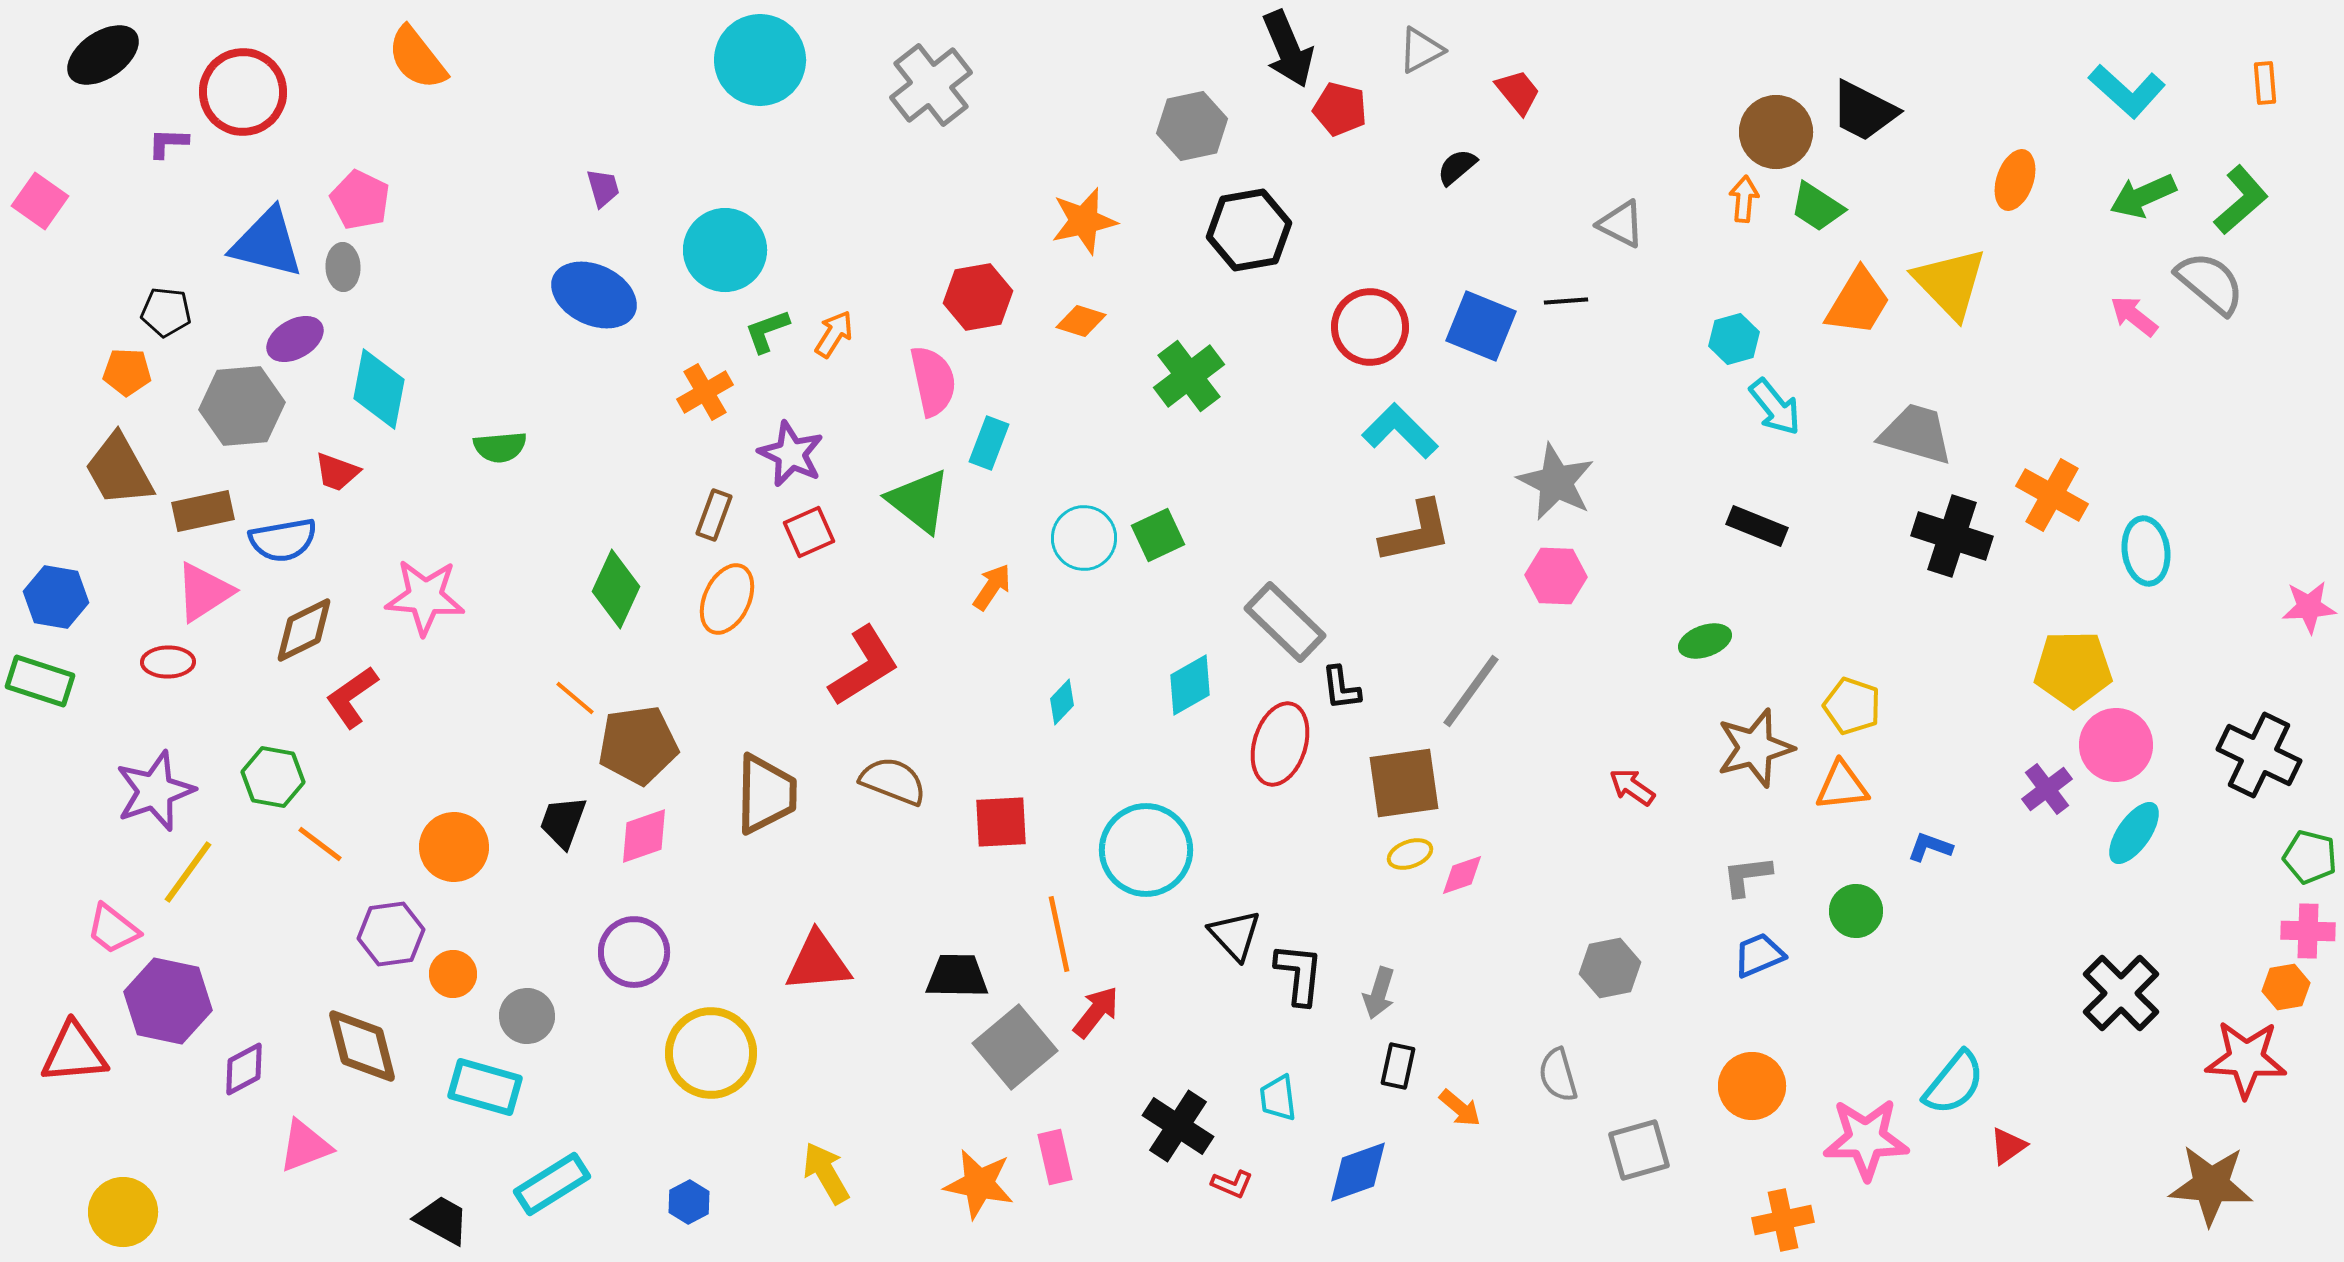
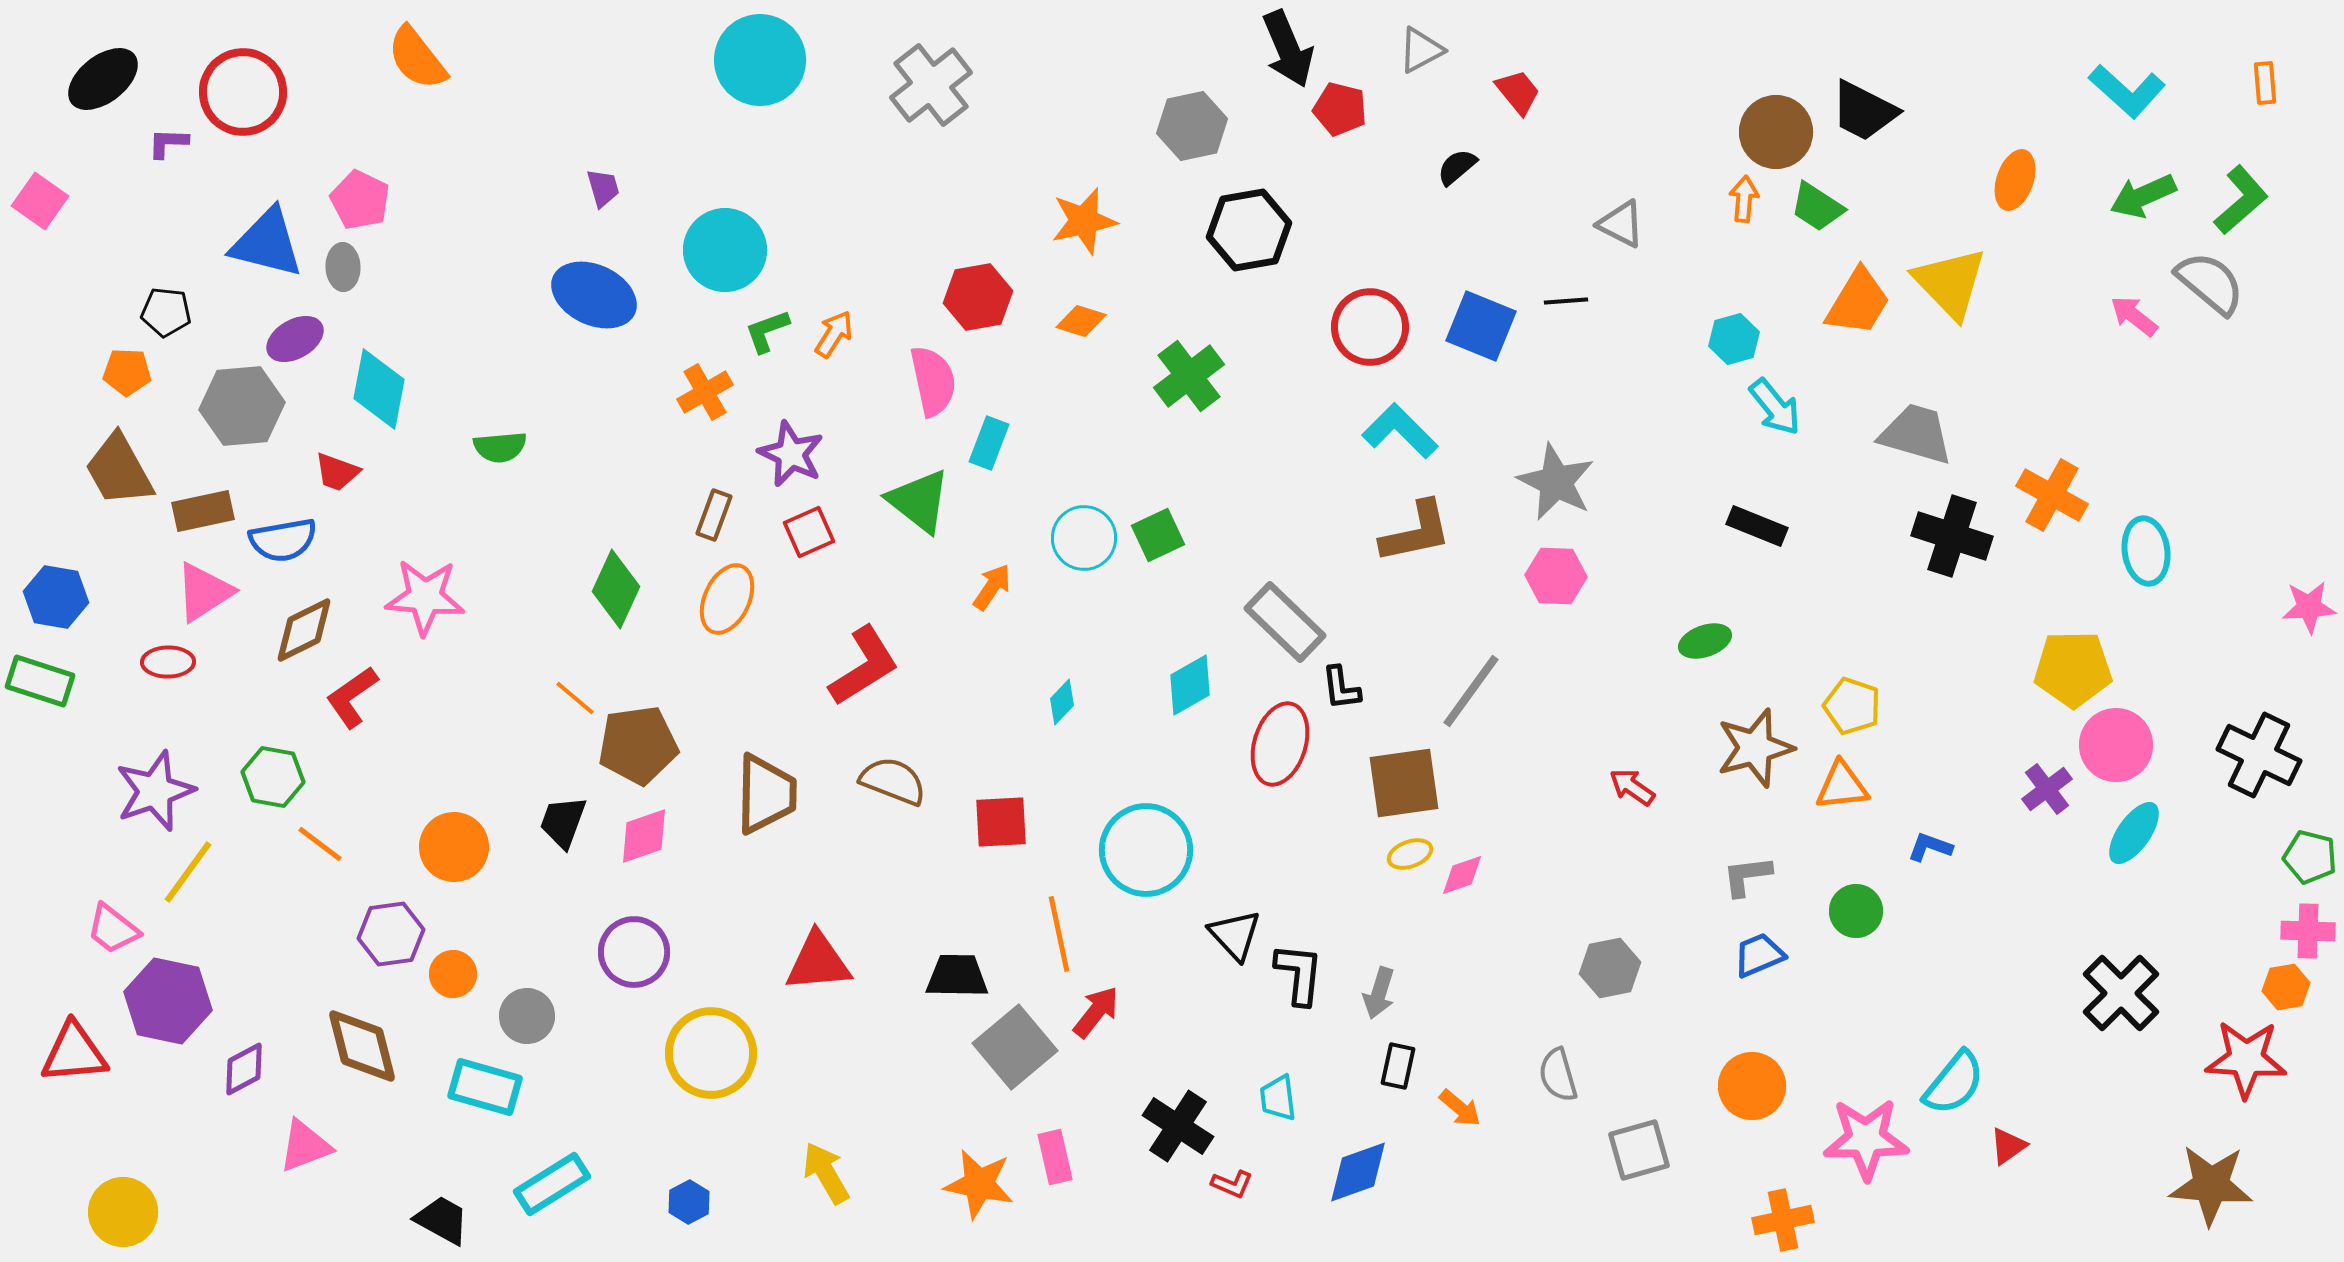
black ellipse at (103, 55): moved 24 px down; rotated 4 degrees counterclockwise
